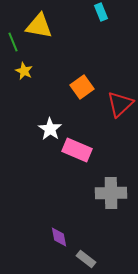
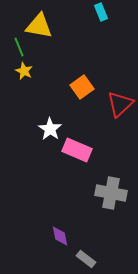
green line: moved 6 px right, 5 px down
gray cross: rotated 12 degrees clockwise
purple diamond: moved 1 px right, 1 px up
